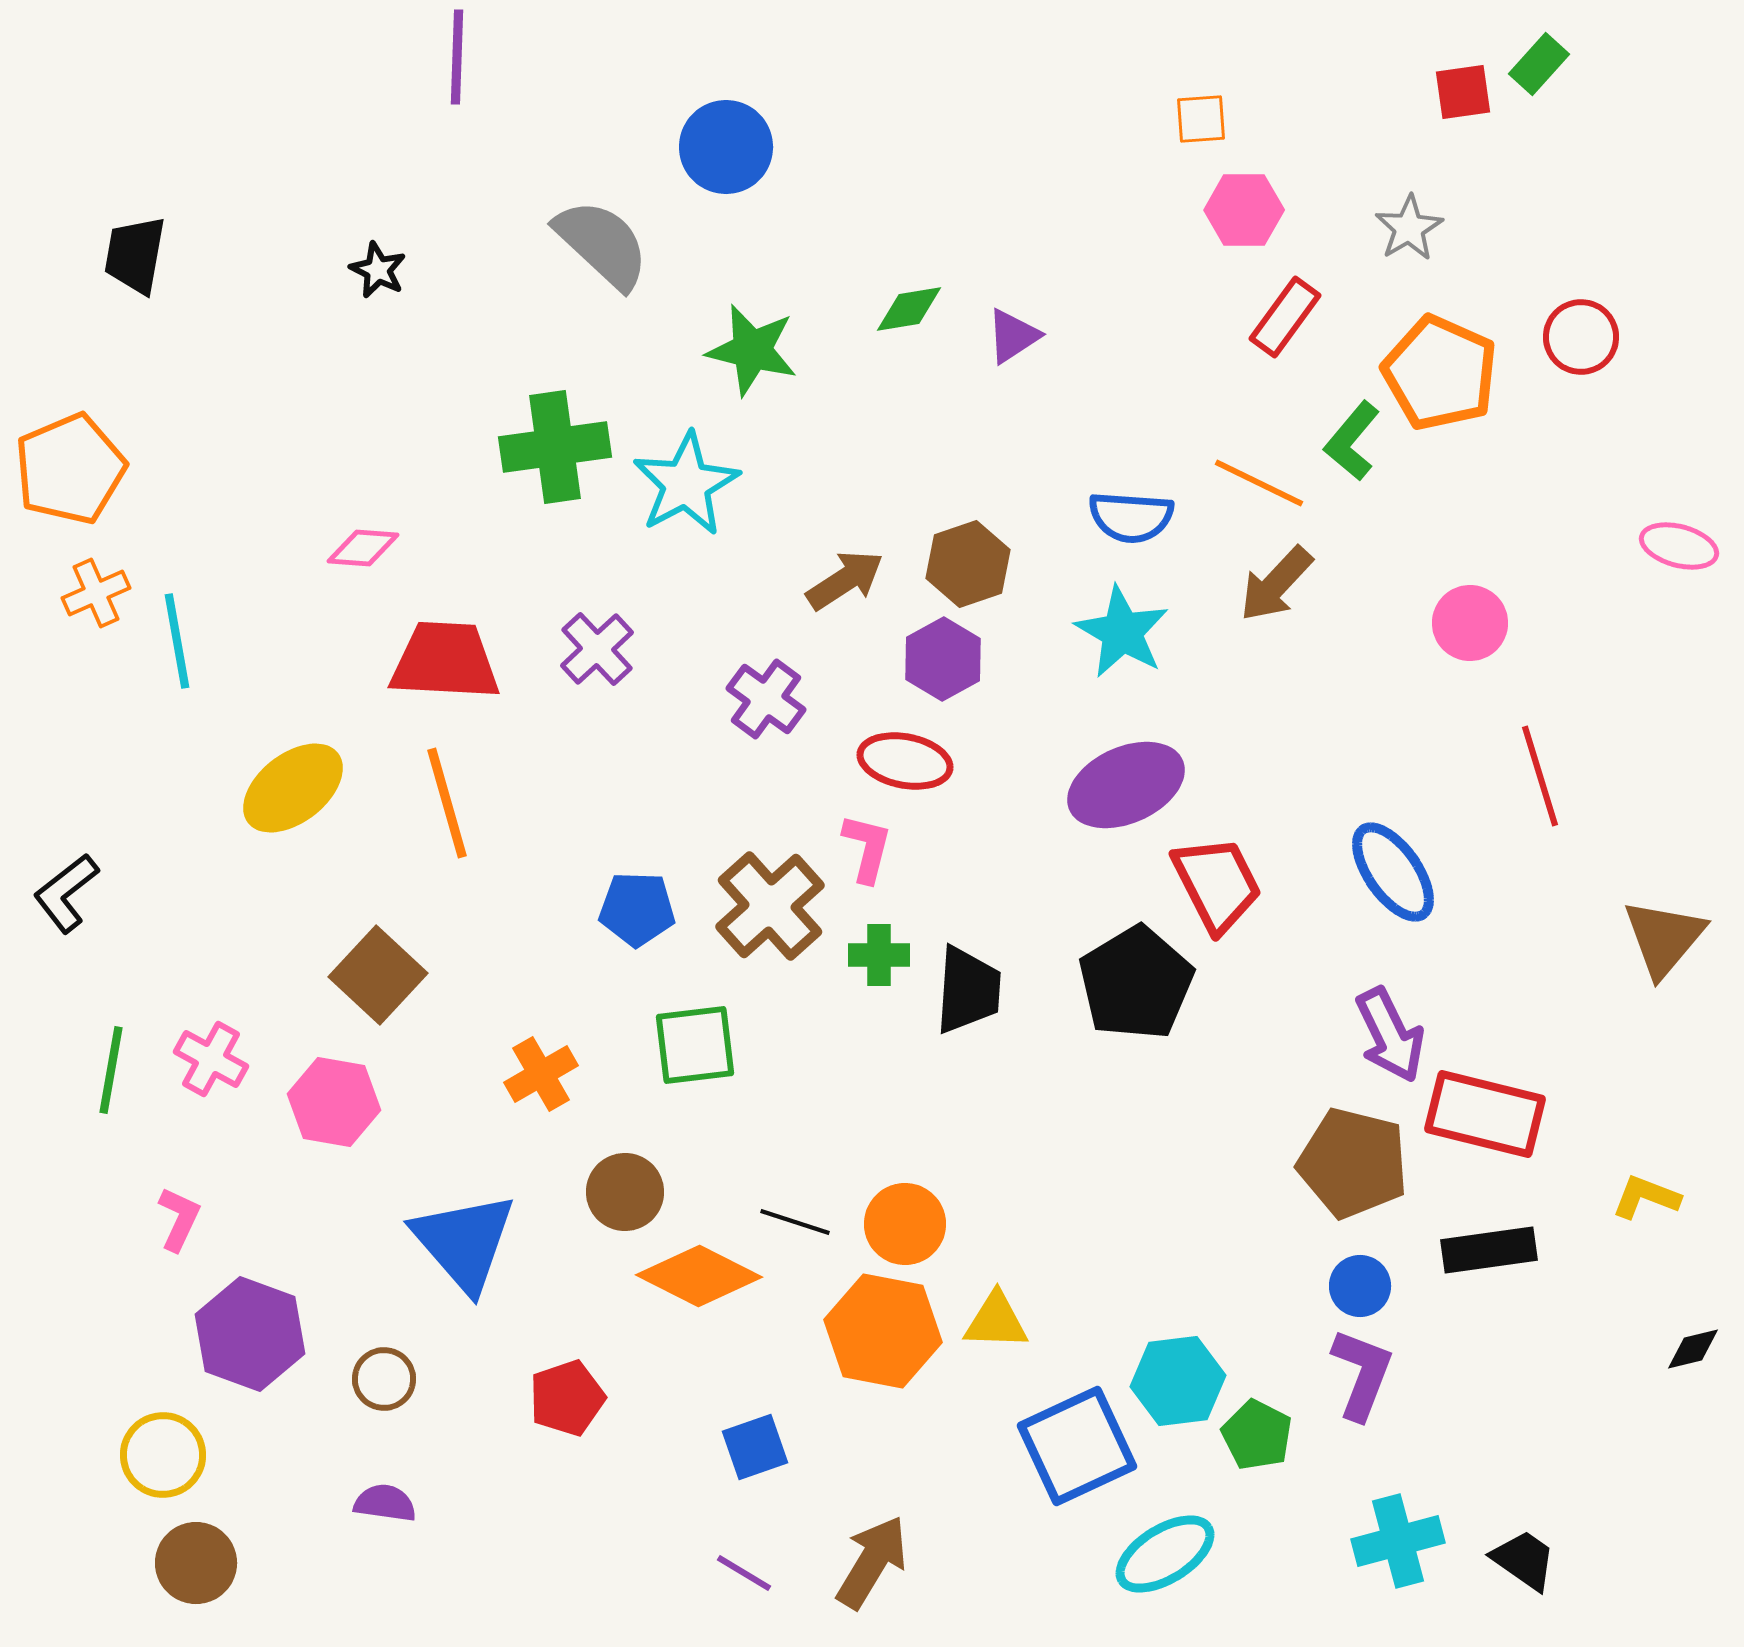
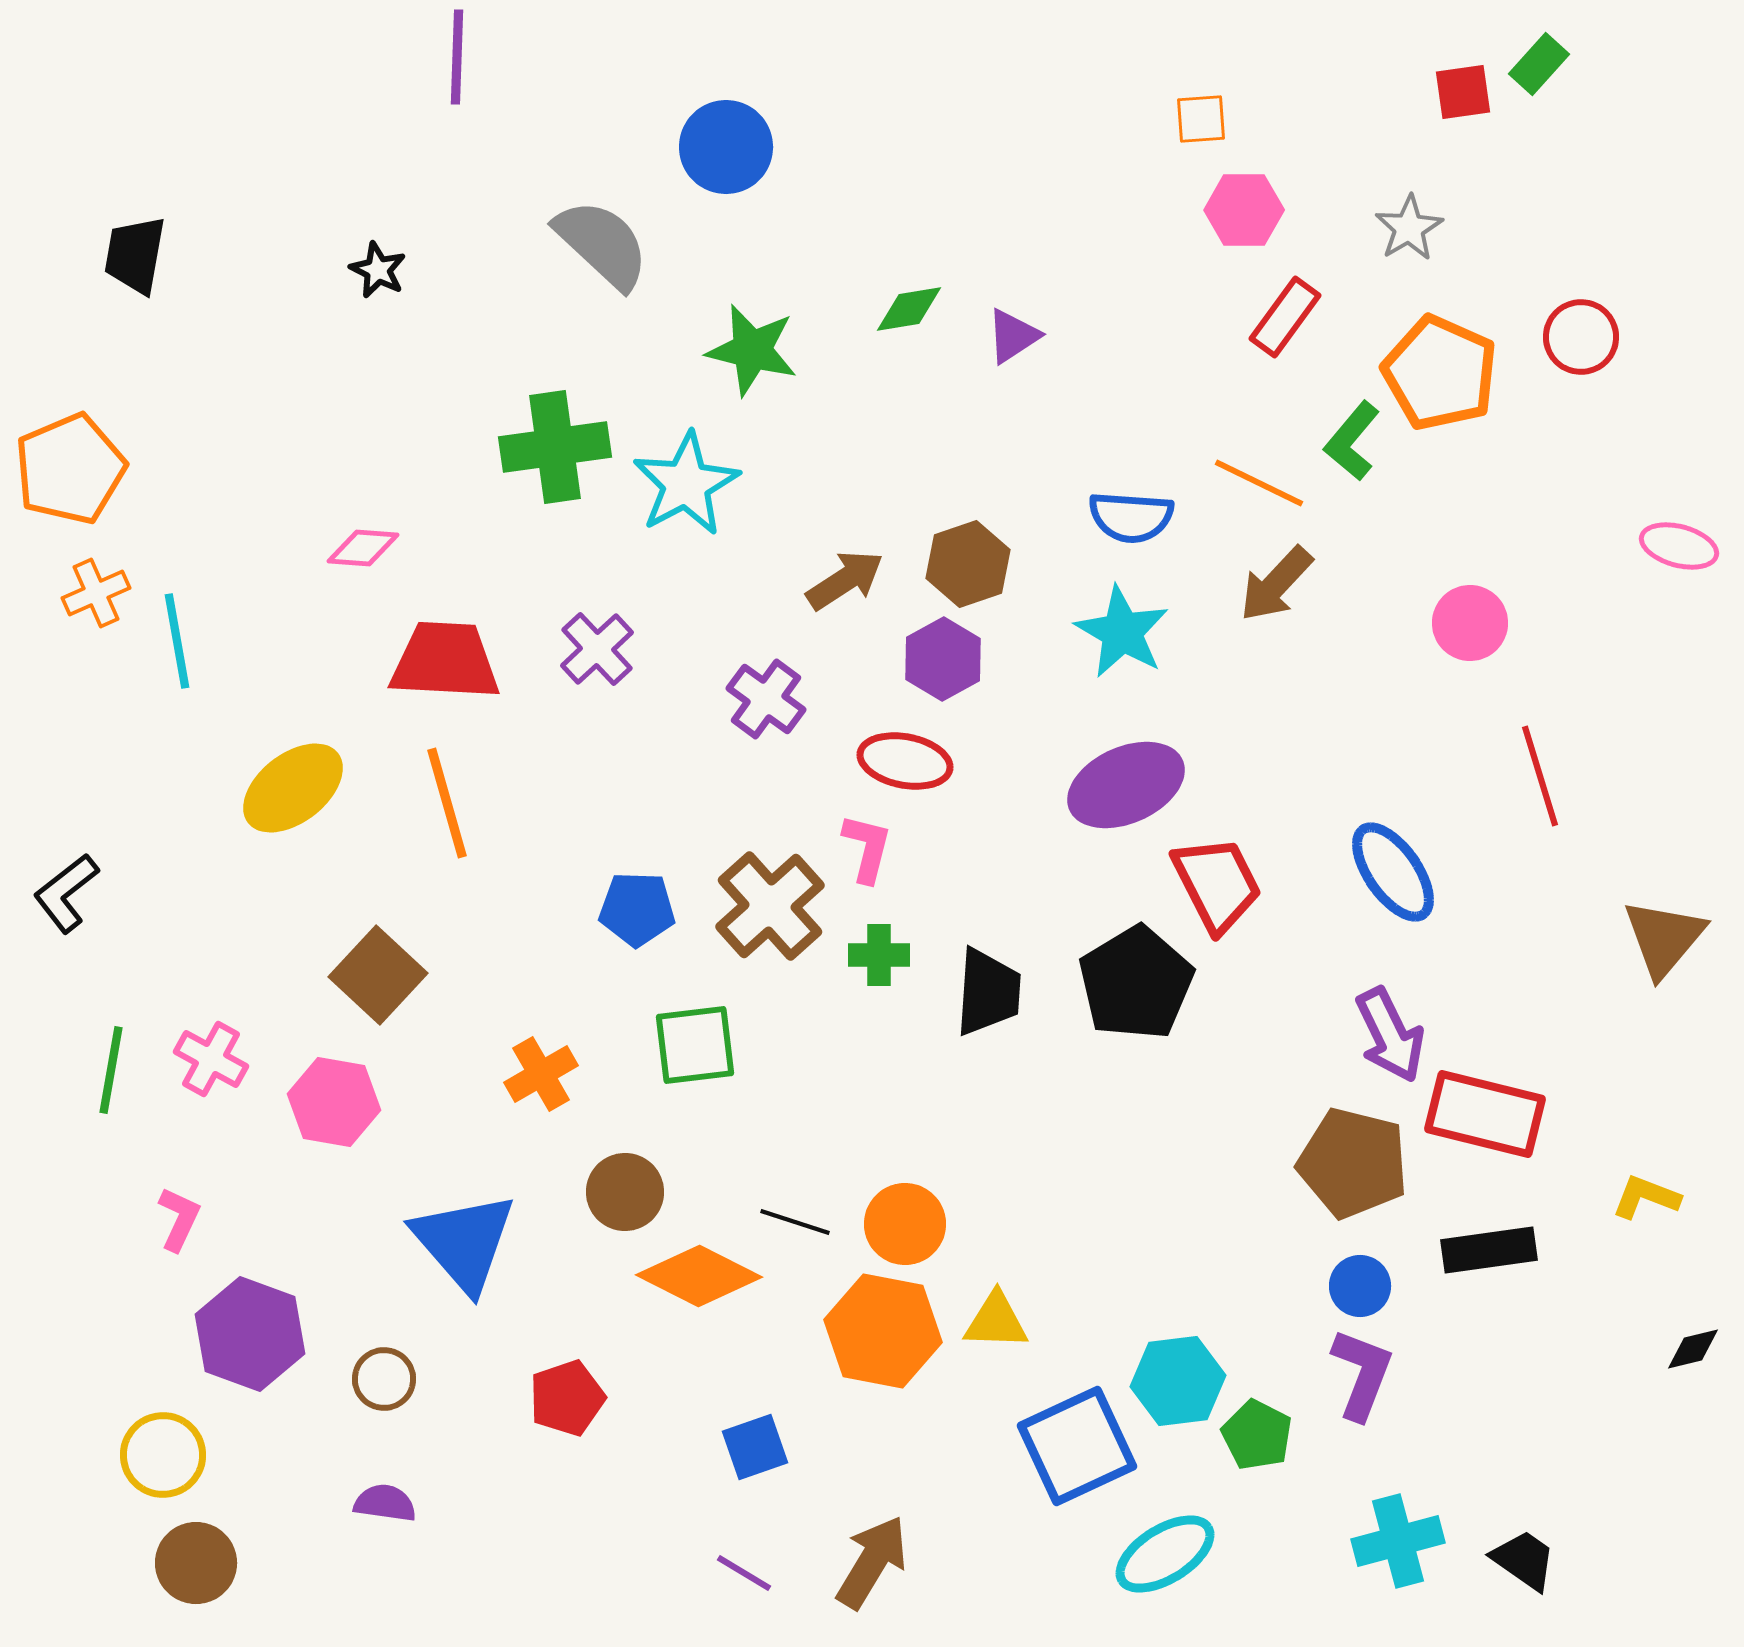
black trapezoid at (968, 990): moved 20 px right, 2 px down
